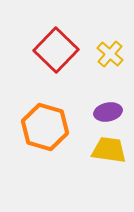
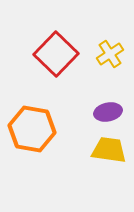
red square: moved 4 px down
yellow cross: rotated 16 degrees clockwise
orange hexagon: moved 13 px left, 2 px down; rotated 6 degrees counterclockwise
